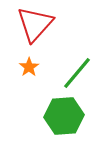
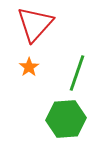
green line: rotated 21 degrees counterclockwise
green hexagon: moved 2 px right, 3 px down
